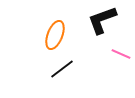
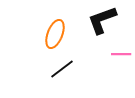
orange ellipse: moved 1 px up
pink line: rotated 24 degrees counterclockwise
